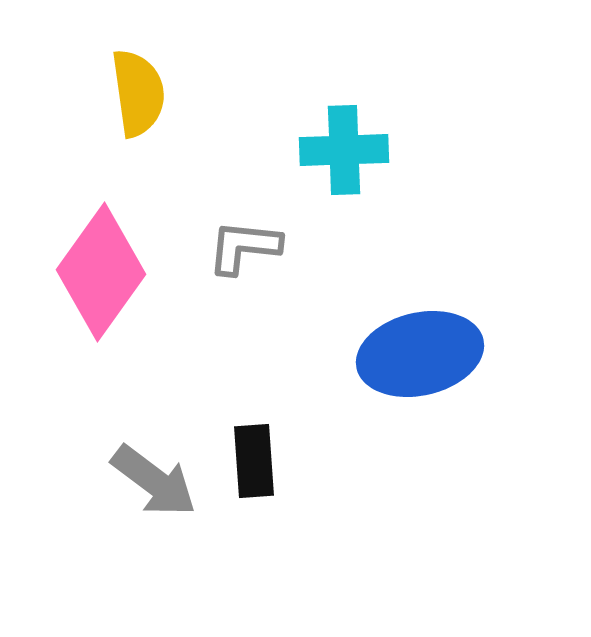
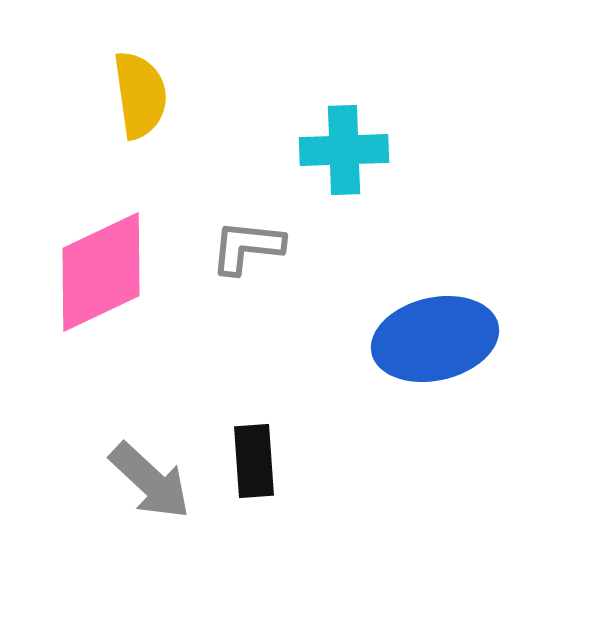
yellow semicircle: moved 2 px right, 2 px down
gray L-shape: moved 3 px right
pink diamond: rotated 29 degrees clockwise
blue ellipse: moved 15 px right, 15 px up
gray arrow: moved 4 px left; rotated 6 degrees clockwise
